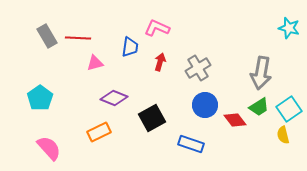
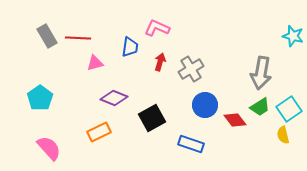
cyan star: moved 4 px right, 8 px down
gray cross: moved 7 px left, 1 px down
green trapezoid: moved 1 px right
